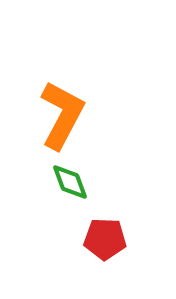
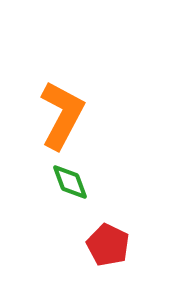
red pentagon: moved 3 px right, 6 px down; rotated 24 degrees clockwise
